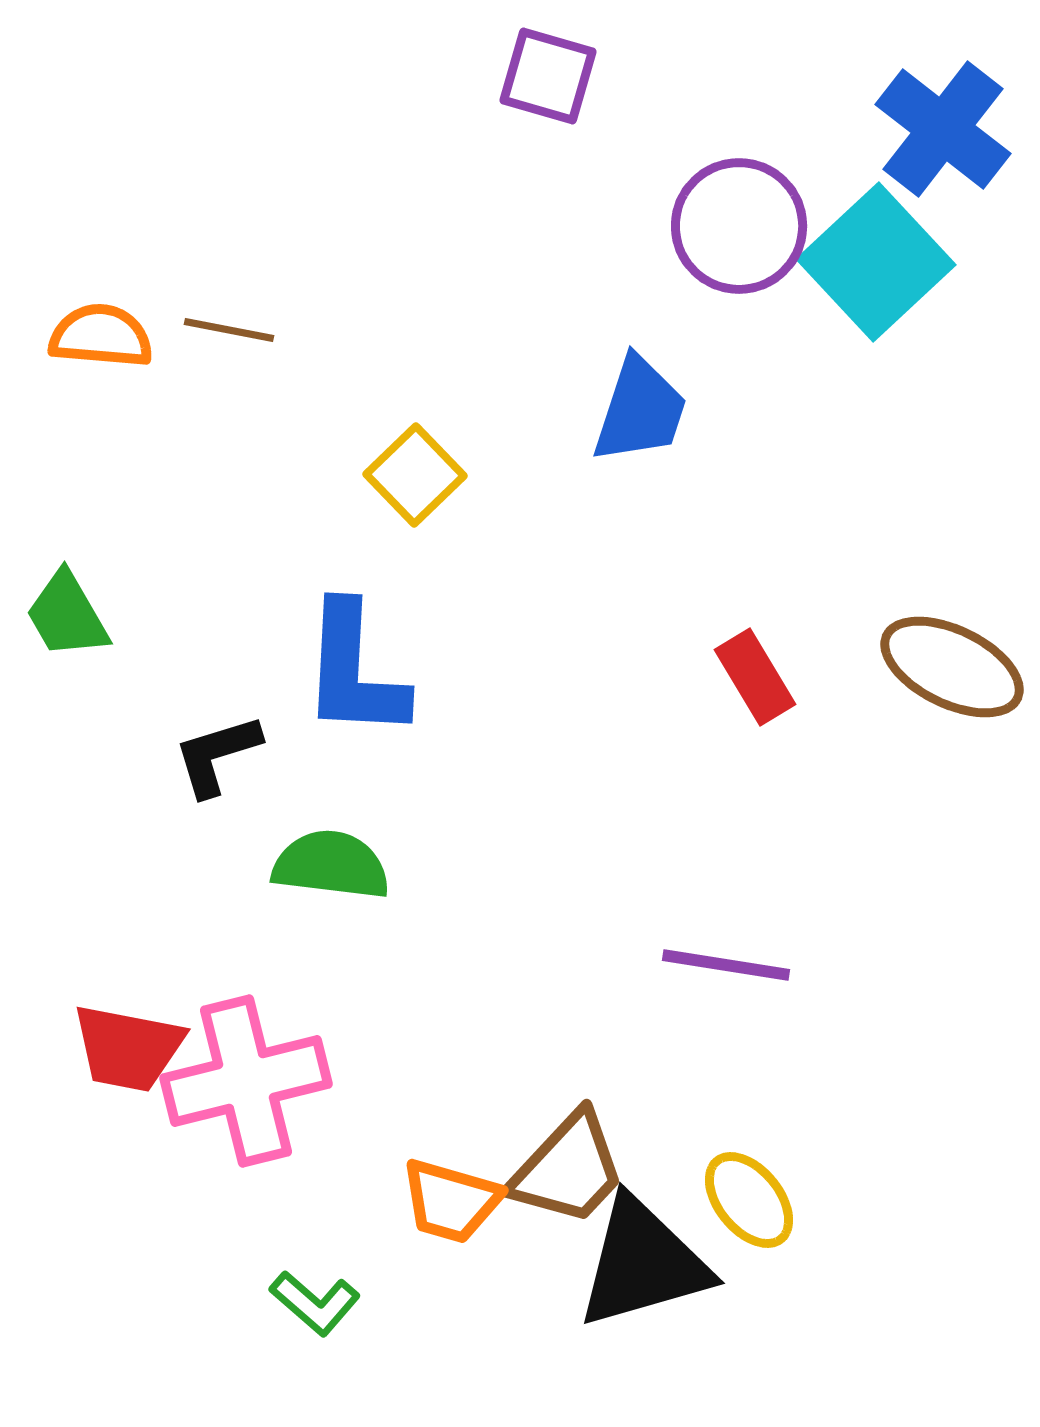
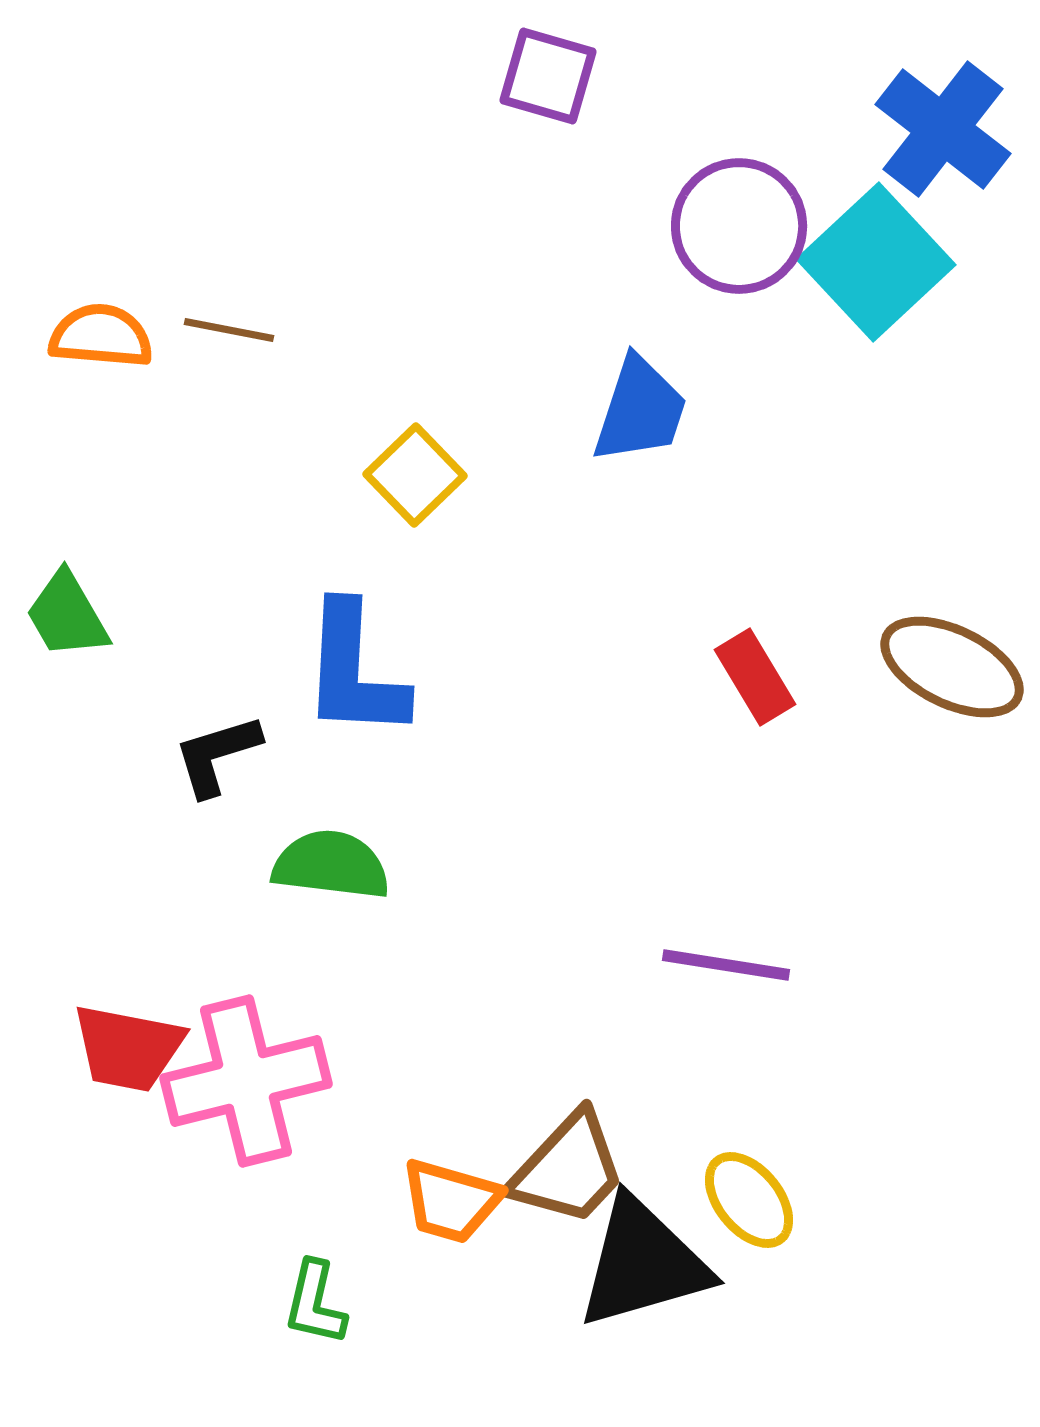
green L-shape: rotated 62 degrees clockwise
